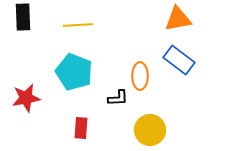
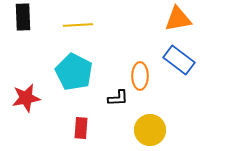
cyan pentagon: rotated 6 degrees clockwise
